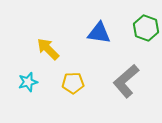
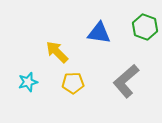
green hexagon: moved 1 px left, 1 px up
yellow arrow: moved 9 px right, 3 px down
